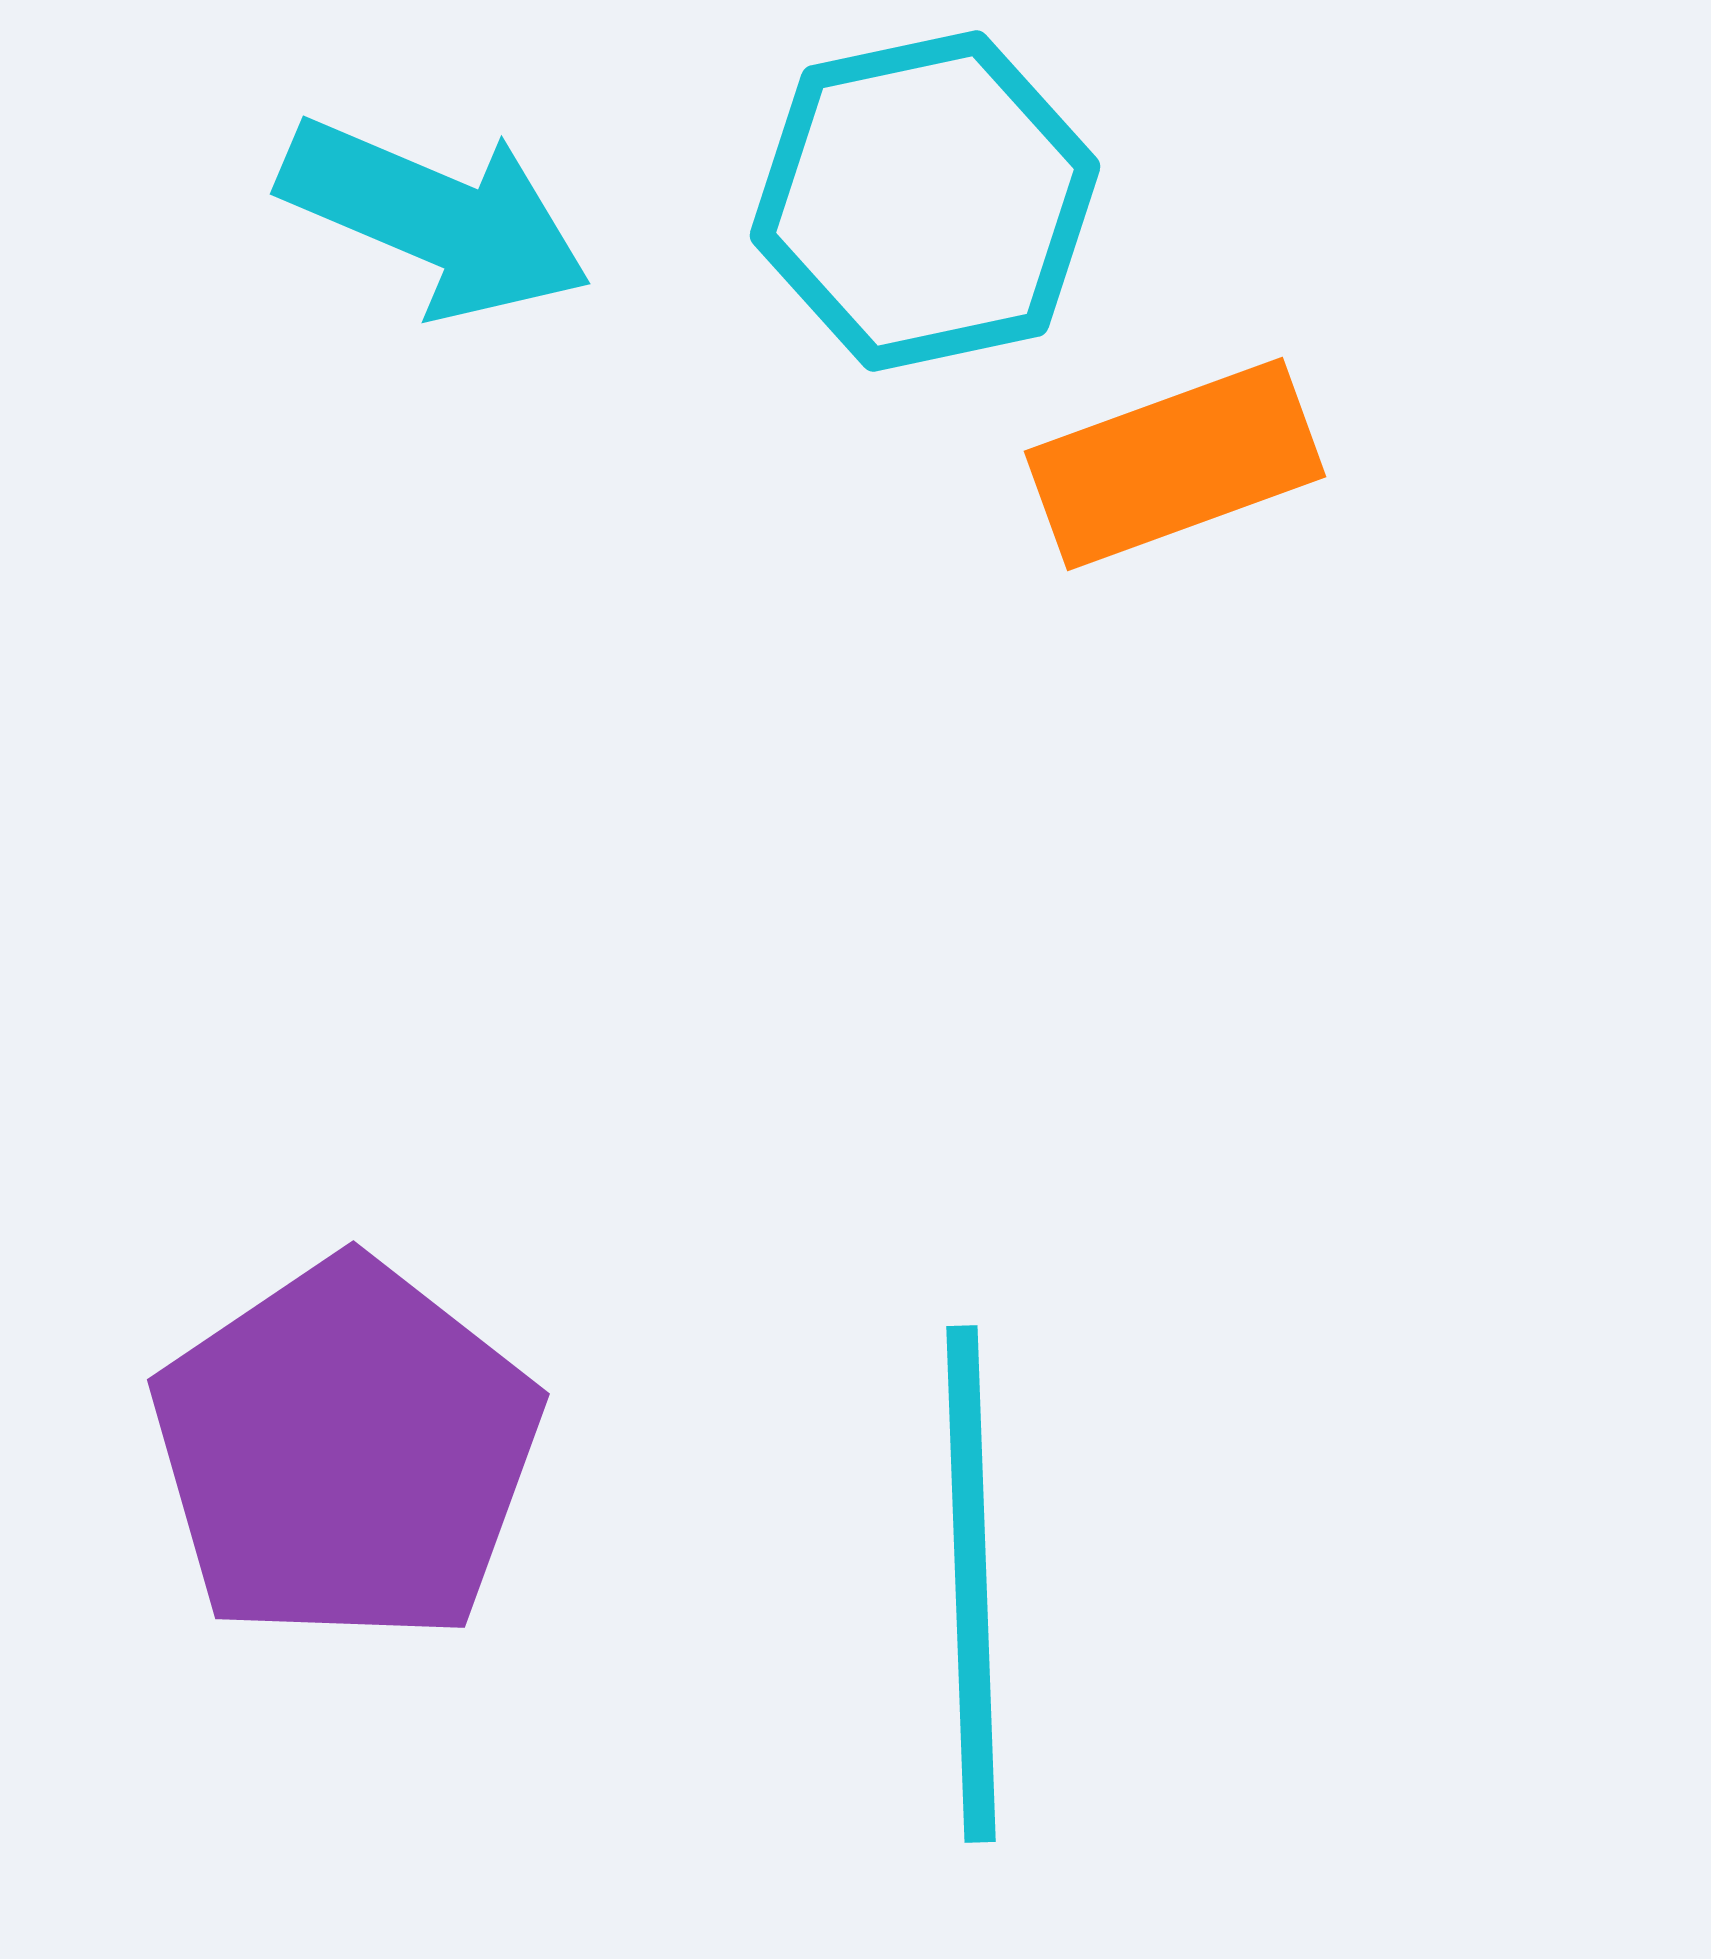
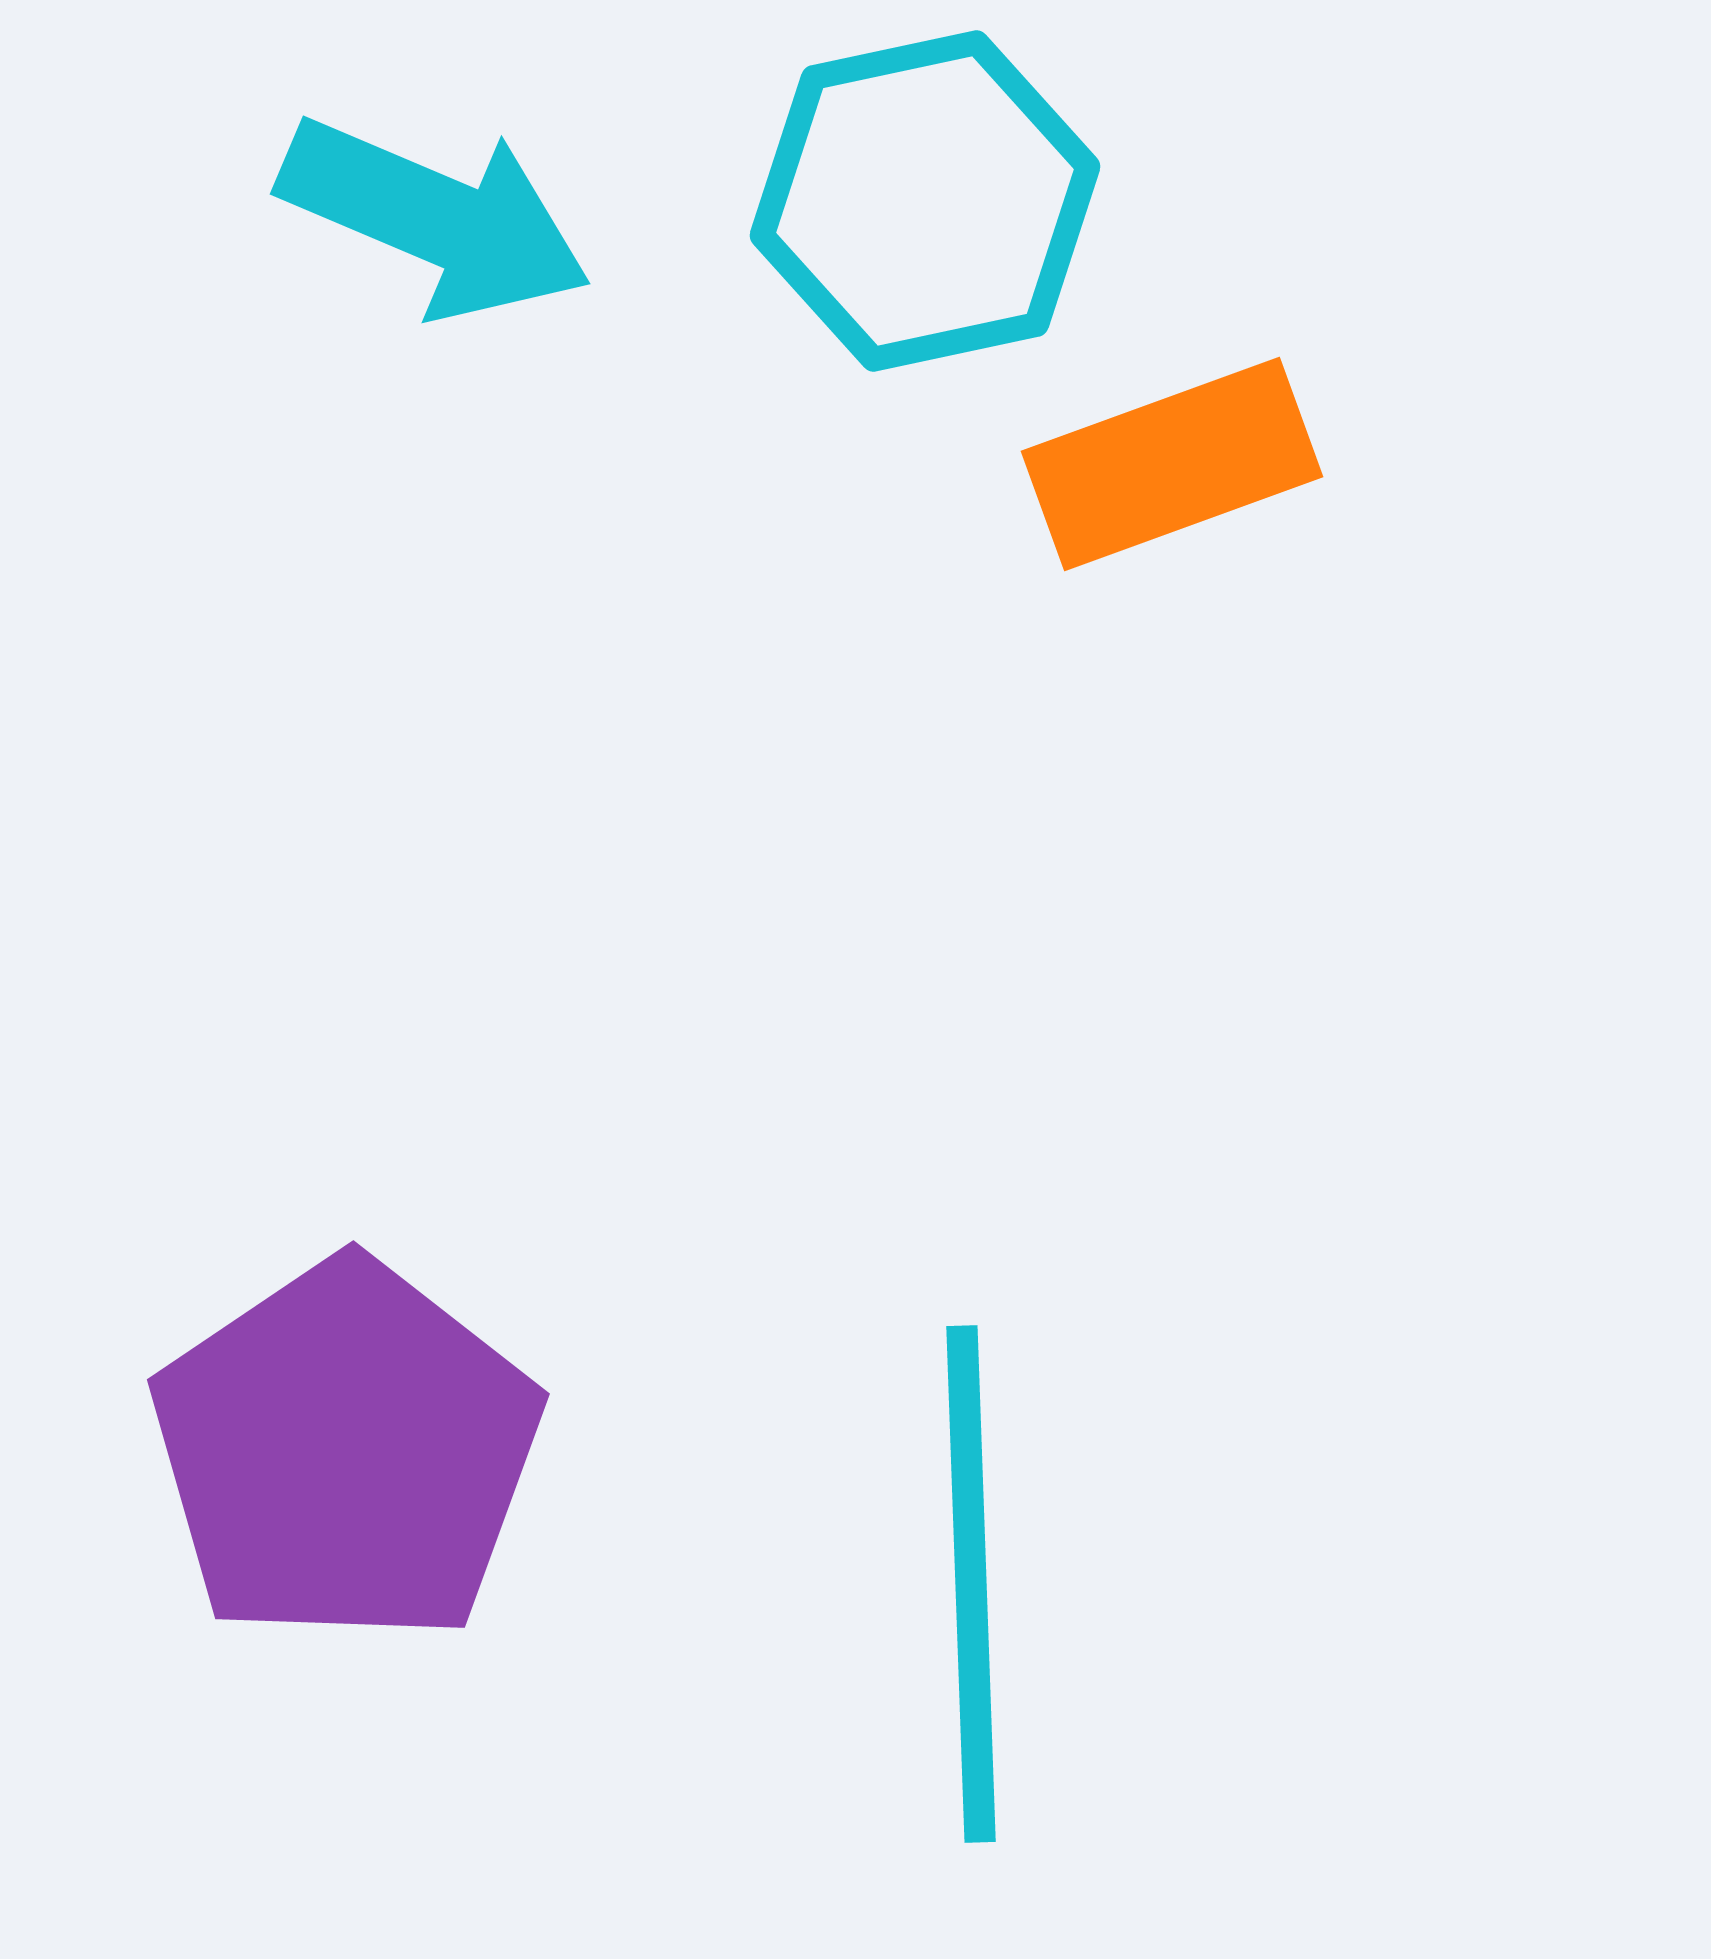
orange rectangle: moved 3 px left
